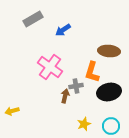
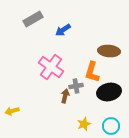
pink cross: moved 1 px right
